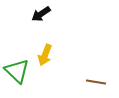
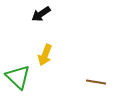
green triangle: moved 1 px right, 6 px down
